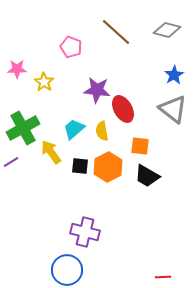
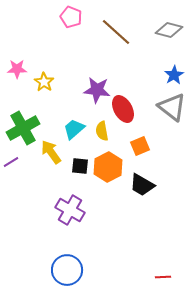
gray diamond: moved 2 px right
pink pentagon: moved 30 px up
gray triangle: moved 1 px left, 2 px up
orange square: rotated 30 degrees counterclockwise
black trapezoid: moved 5 px left, 9 px down
purple cross: moved 15 px left, 22 px up; rotated 16 degrees clockwise
